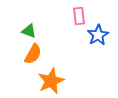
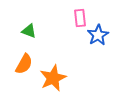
pink rectangle: moved 1 px right, 2 px down
orange semicircle: moved 9 px left, 10 px down
orange star: moved 2 px right, 3 px up
